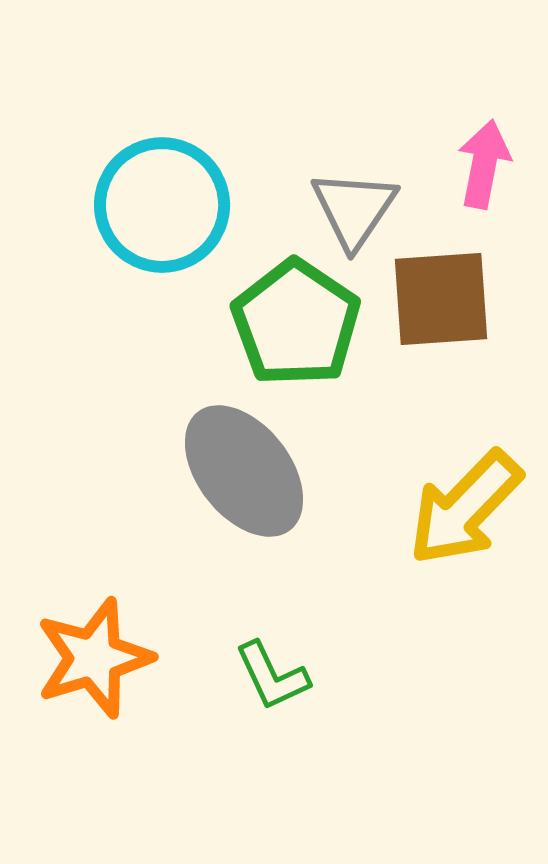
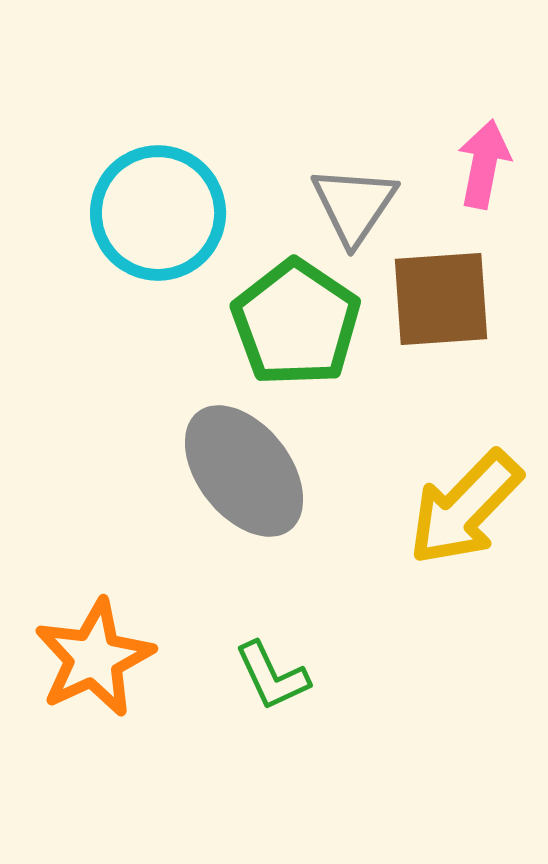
cyan circle: moved 4 px left, 8 px down
gray triangle: moved 4 px up
orange star: rotated 8 degrees counterclockwise
